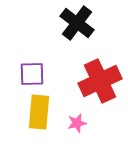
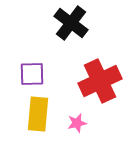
black cross: moved 6 px left
yellow rectangle: moved 1 px left, 2 px down
